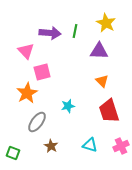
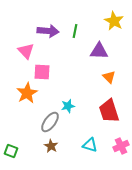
yellow star: moved 8 px right, 2 px up
purple arrow: moved 2 px left, 2 px up
pink square: rotated 18 degrees clockwise
orange triangle: moved 7 px right, 4 px up
gray ellipse: moved 13 px right
green square: moved 2 px left, 2 px up
